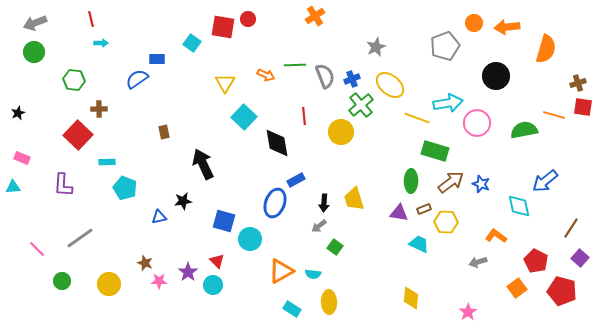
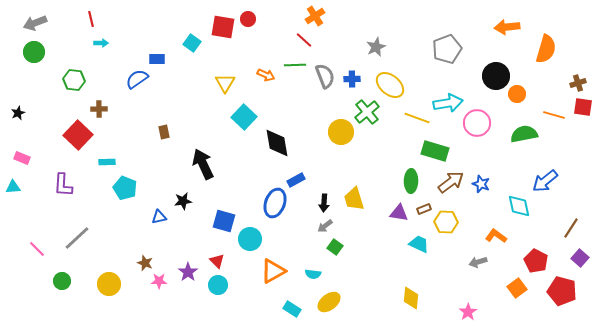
orange circle at (474, 23): moved 43 px right, 71 px down
gray pentagon at (445, 46): moved 2 px right, 3 px down
blue cross at (352, 79): rotated 21 degrees clockwise
green cross at (361, 105): moved 6 px right, 7 px down
red line at (304, 116): moved 76 px up; rotated 42 degrees counterclockwise
green semicircle at (524, 130): moved 4 px down
gray arrow at (319, 226): moved 6 px right
gray line at (80, 238): moved 3 px left; rotated 8 degrees counterclockwise
orange triangle at (281, 271): moved 8 px left
cyan circle at (213, 285): moved 5 px right
yellow ellipse at (329, 302): rotated 55 degrees clockwise
